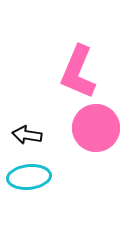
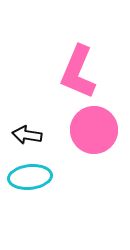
pink circle: moved 2 px left, 2 px down
cyan ellipse: moved 1 px right
